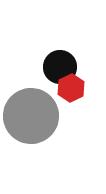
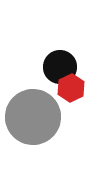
gray circle: moved 2 px right, 1 px down
